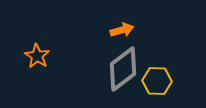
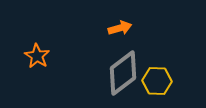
orange arrow: moved 2 px left, 2 px up
gray diamond: moved 4 px down
